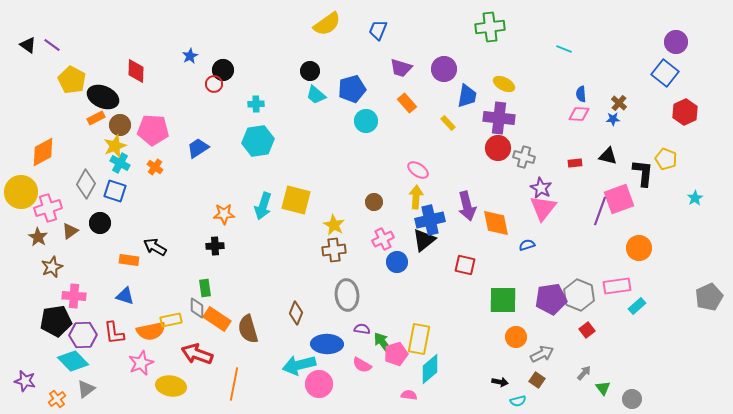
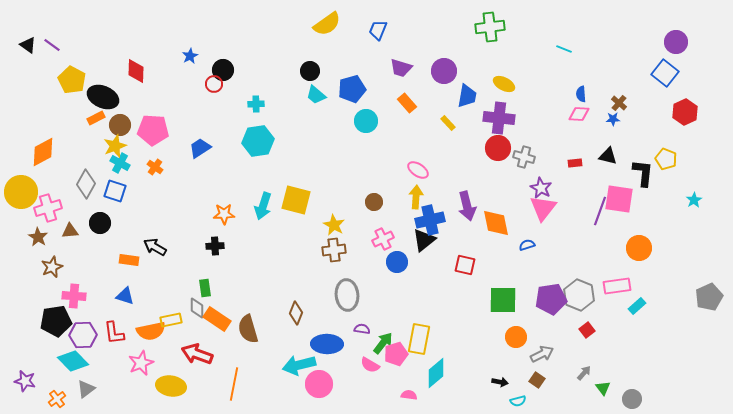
purple circle at (444, 69): moved 2 px down
blue trapezoid at (198, 148): moved 2 px right
cyan star at (695, 198): moved 1 px left, 2 px down
pink square at (619, 199): rotated 28 degrees clockwise
brown triangle at (70, 231): rotated 30 degrees clockwise
green arrow at (383, 343): rotated 75 degrees clockwise
pink semicircle at (362, 365): moved 8 px right
cyan diamond at (430, 369): moved 6 px right, 4 px down
